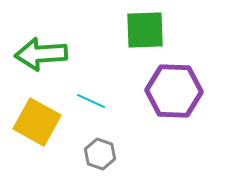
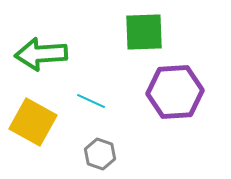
green square: moved 1 px left, 2 px down
purple hexagon: moved 1 px right, 1 px down; rotated 6 degrees counterclockwise
yellow square: moved 4 px left
